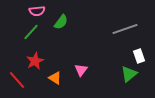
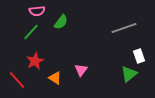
gray line: moved 1 px left, 1 px up
